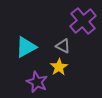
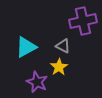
purple cross: rotated 28 degrees clockwise
